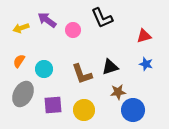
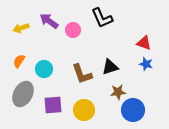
purple arrow: moved 2 px right, 1 px down
red triangle: moved 7 px down; rotated 35 degrees clockwise
